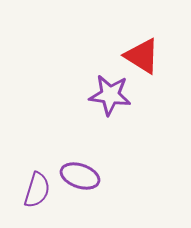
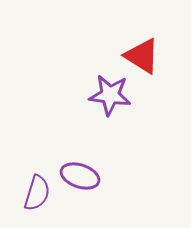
purple semicircle: moved 3 px down
